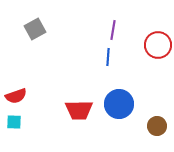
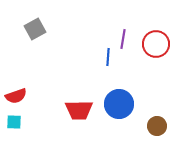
purple line: moved 10 px right, 9 px down
red circle: moved 2 px left, 1 px up
